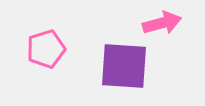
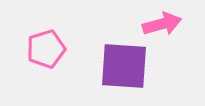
pink arrow: moved 1 px down
